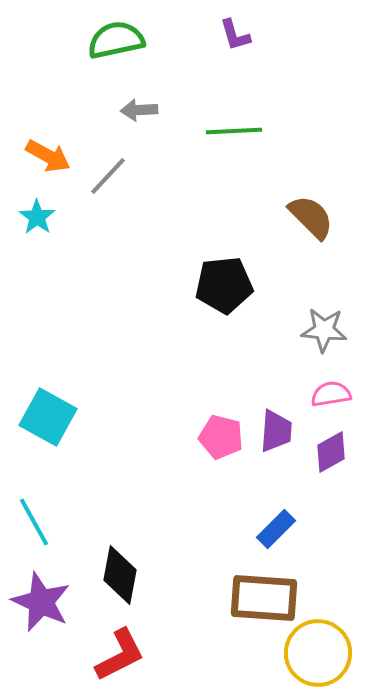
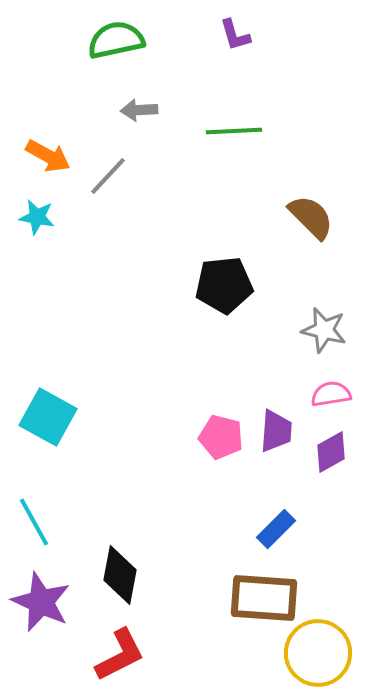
cyan star: rotated 24 degrees counterclockwise
gray star: rotated 9 degrees clockwise
